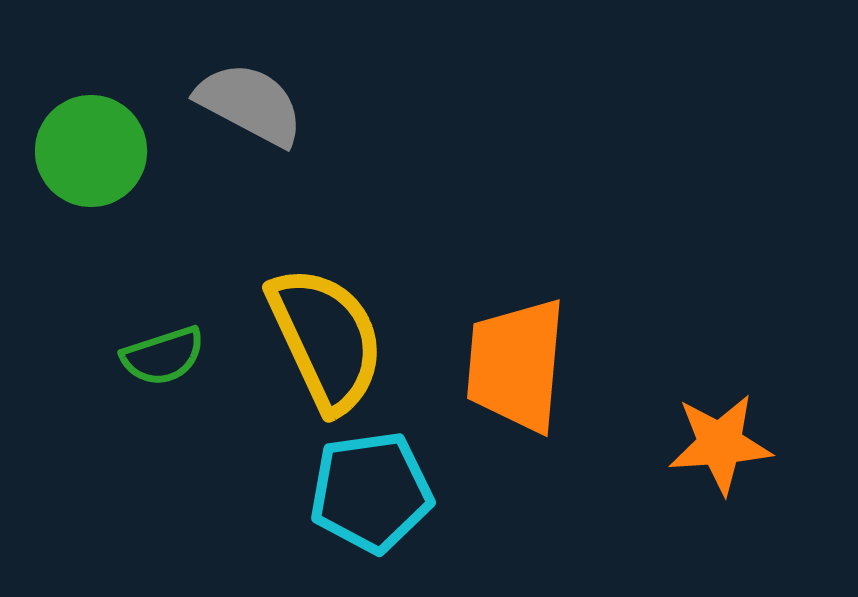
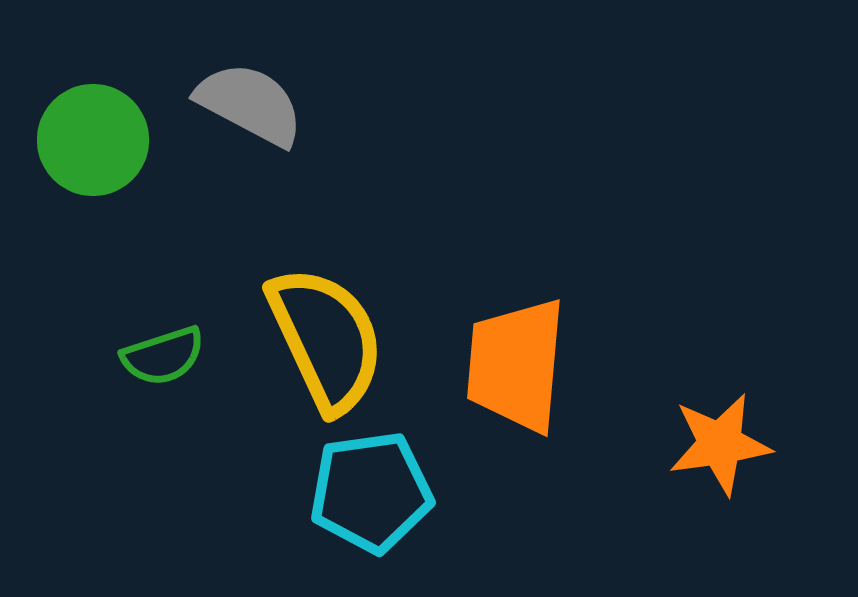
green circle: moved 2 px right, 11 px up
orange star: rotated 4 degrees counterclockwise
